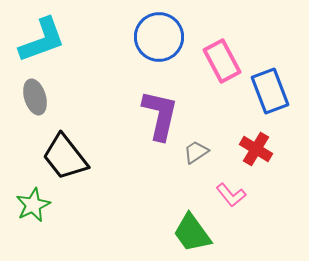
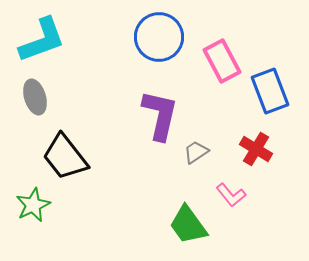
green trapezoid: moved 4 px left, 8 px up
